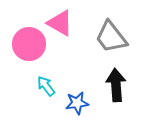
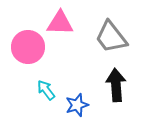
pink triangle: rotated 28 degrees counterclockwise
pink circle: moved 1 px left, 3 px down
cyan arrow: moved 4 px down
blue star: moved 2 px down; rotated 10 degrees counterclockwise
